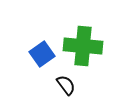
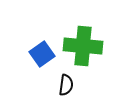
black semicircle: rotated 45 degrees clockwise
